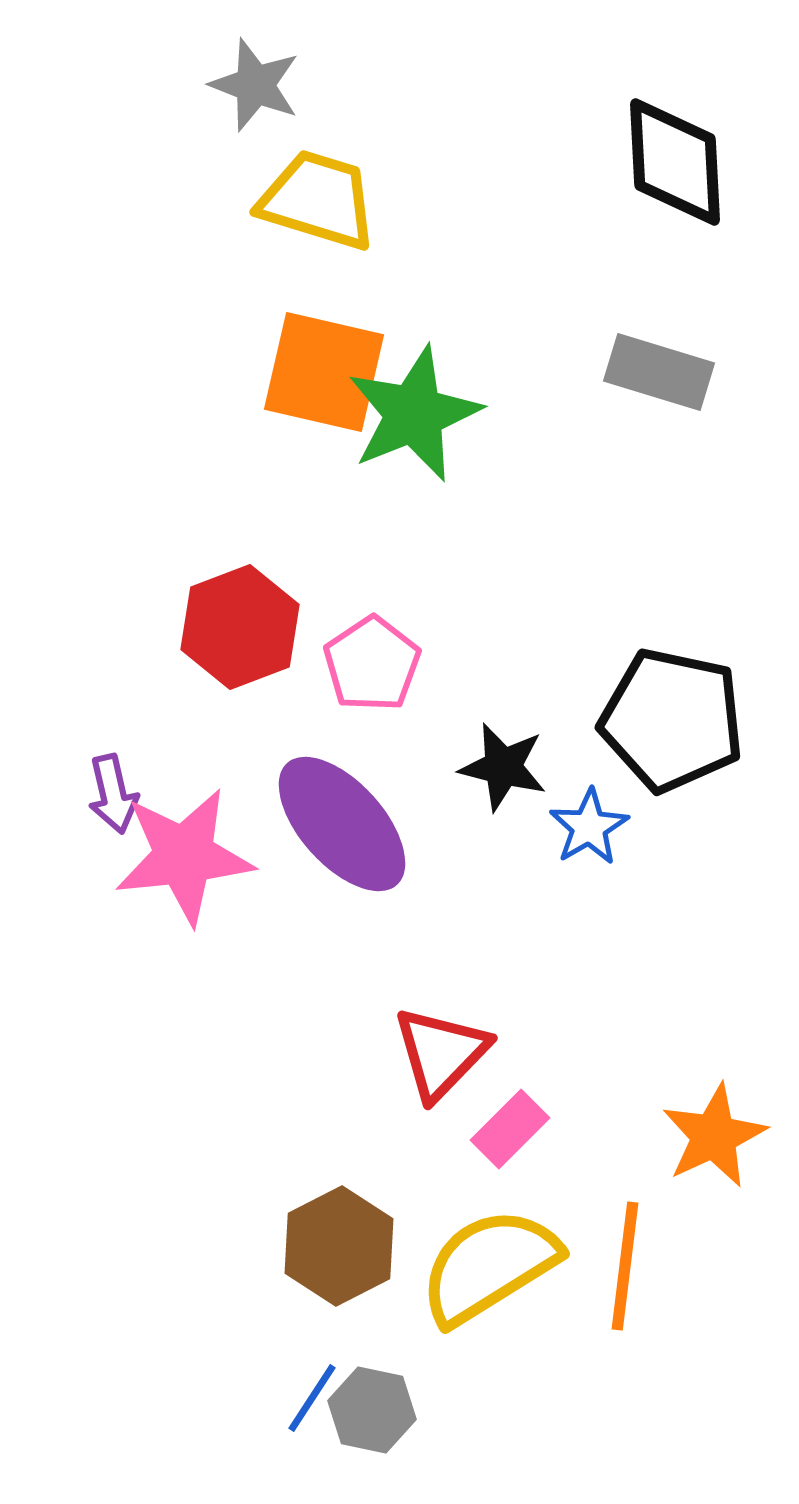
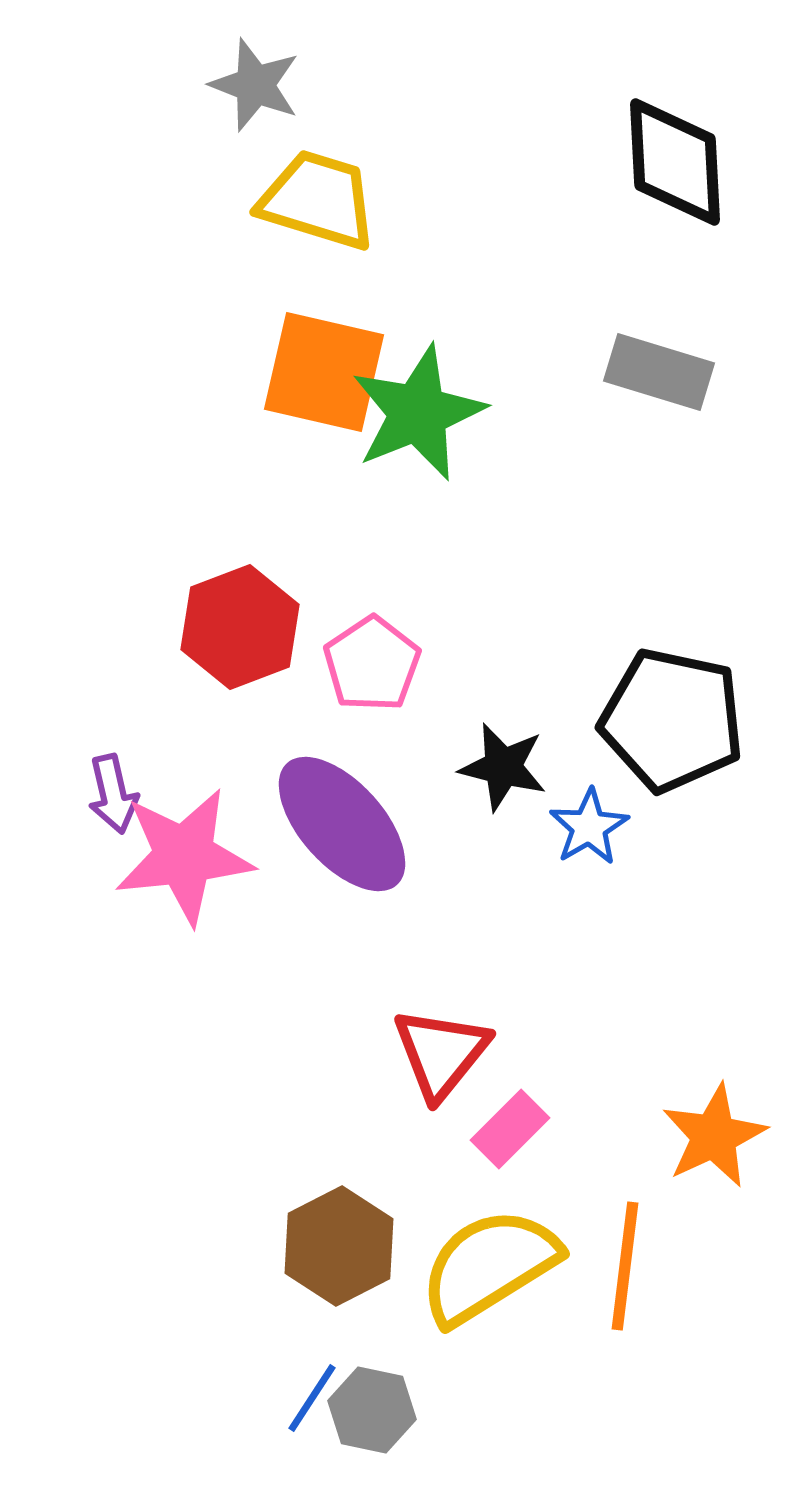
green star: moved 4 px right, 1 px up
red triangle: rotated 5 degrees counterclockwise
